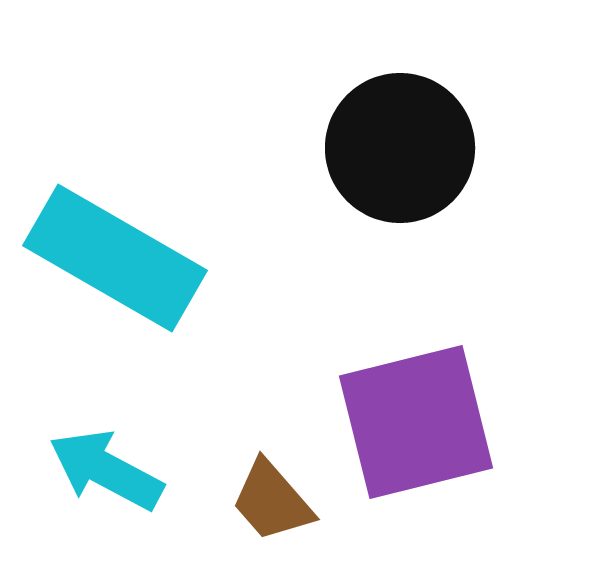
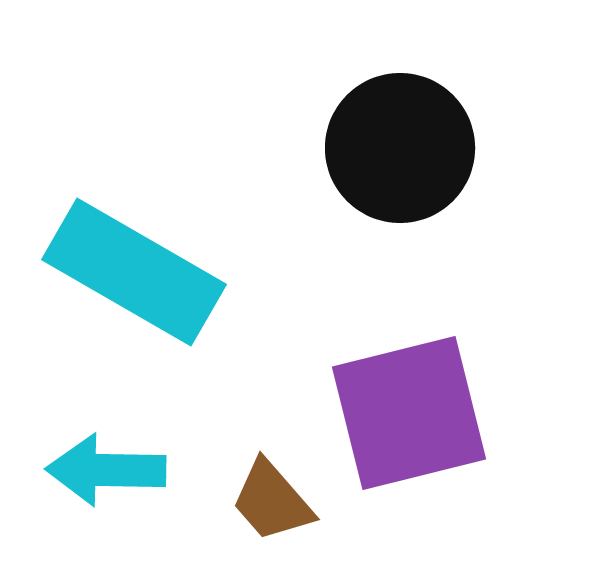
cyan rectangle: moved 19 px right, 14 px down
purple square: moved 7 px left, 9 px up
cyan arrow: rotated 27 degrees counterclockwise
